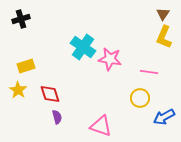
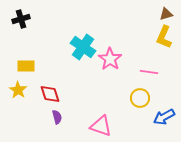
brown triangle: moved 3 px right; rotated 40 degrees clockwise
pink star: rotated 25 degrees clockwise
yellow rectangle: rotated 18 degrees clockwise
